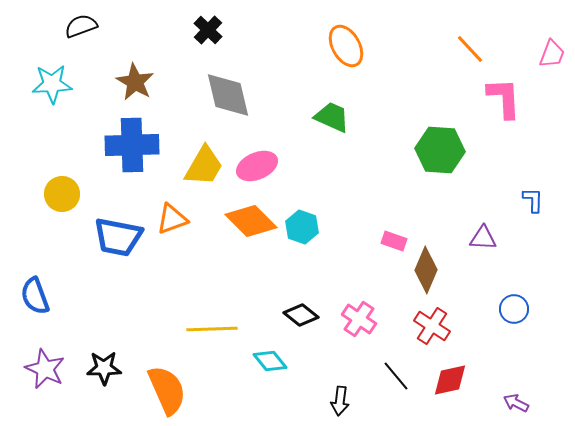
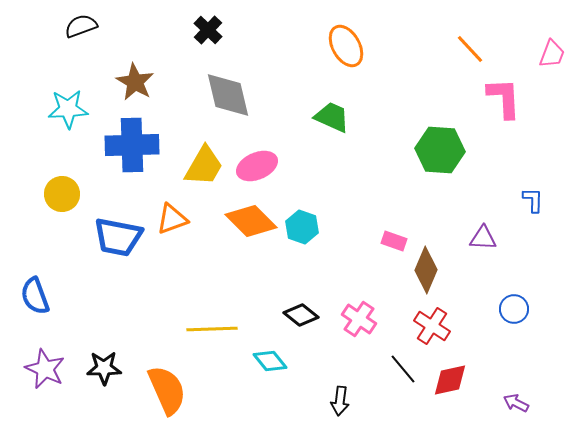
cyan star: moved 16 px right, 25 px down
black line: moved 7 px right, 7 px up
